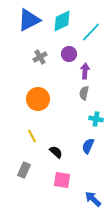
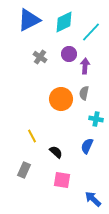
cyan diamond: moved 2 px right, 1 px down
gray cross: rotated 24 degrees counterclockwise
purple arrow: moved 5 px up
orange circle: moved 23 px right
blue semicircle: moved 1 px left
